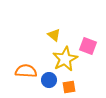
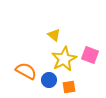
pink square: moved 2 px right, 9 px down
yellow star: moved 1 px left
orange semicircle: rotated 25 degrees clockwise
